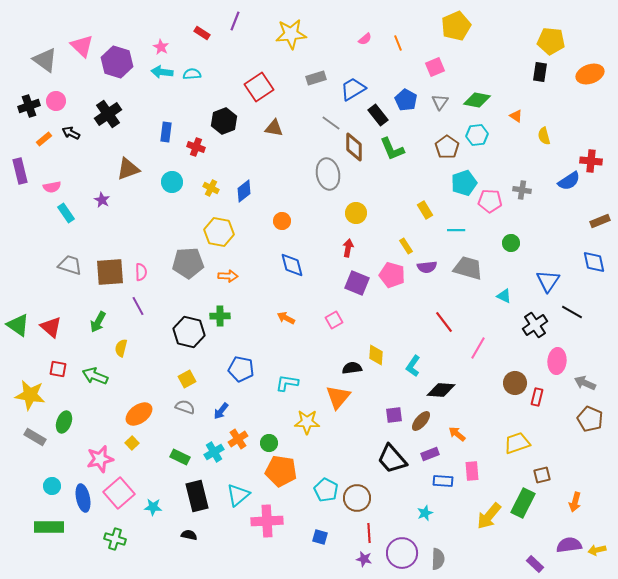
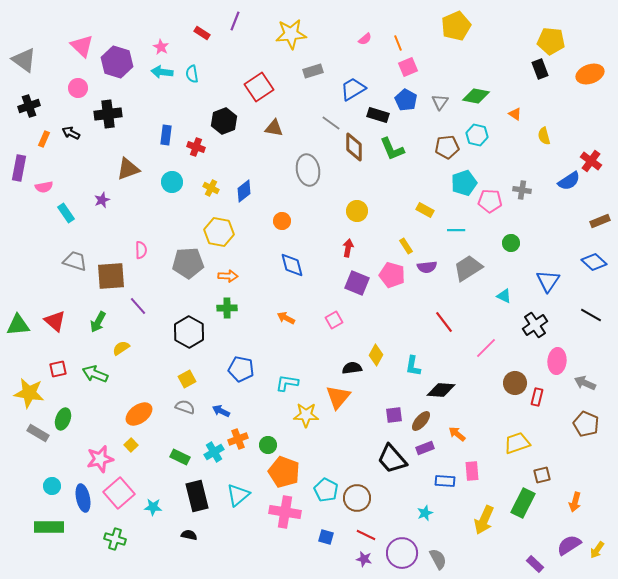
gray triangle at (45, 60): moved 21 px left
pink square at (435, 67): moved 27 px left
black rectangle at (540, 72): moved 3 px up; rotated 30 degrees counterclockwise
cyan semicircle at (192, 74): rotated 96 degrees counterclockwise
gray rectangle at (316, 78): moved 3 px left, 7 px up
green diamond at (477, 100): moved 1 px left, 4 px up
pink circle at (56, 101): moved 22 px right, 13 px up
black cross at (108, 114): rotated 28 degrees clockwise
black rectangle at (378, 115): rotated 35 degrees counterclockwise
orange triangle at (516, 116): moved 1 px left, 2 px up
blue rectangle at (166, 132): moved 3 px down
cyan hexagon at (477, 135): rotated 20 degrees clockwise
orange rectangle at (44, 139): rotated 28 degrees counterclockwise
brown pentagon at (447, 147): rotated 30 degrees clockwise
red cross at (591, 161): rotated 30 degrees clockwise
purple rectangle at (20, 171): moved 1 px left, 3 px up; rotated 25 degrees clockwise
gray ellipse at (328, 174): moved 20 px left, 4 px up
pink semicircle at (52, 187): moved 8 px left
purple star at (102, 200): rotated 21 degrees clockwise
yellow rectangle at (425, 210): rotated 30 degrees counterclockwise
yellow circle at (356, 213): moved 1 px right, 2 px up
blue diamond at (594, 262): rotated 35 degrees counterclockwise
gray trapezoid at (70, 265): moved 5 px right, 4 px up
gray trapezoid at (468, 268): rotated 48 degrees counterclockwise
brown square at (110, 272): moved 1 px right, 4 px down
pink semicircle at (141, 272): moved 22 px up
purple line at (138, 306): rotated 12 degrees counterclockwise
black line at (572, 312): moved 19 px right, 3 px down
green cross at (220, 316): moved 7 px right, 8 px up
green triangle at (18, 325): rotated 40 degrees counterclockwise
red triangle at (51, 327): moved 4 px right, 6 px up
black hexagon at (189, 332): rotated 16 degrees clockwise
yellow semicircle at (121, 348): rotated 42 degrees clockwise
pink line at (478, 348): moved 8 px right; rotated 15 degrees clockwise
yellow diamond at (376, 355): rotated 25 degrees clockwise
cyan L-shape at (413, 366): rotated 25 degrees counterclockwise
red square at (58, 369): rotated 24 degrees counterclockwise
green arrow at (95, 376): moved 2 px up
yellow star at (30, 395): moved 1 px left, 2 px up
blue arrow at (221, 411): rotated 78 degrees clockwise
brown pentagon at (590, 419): moved 4 px left, 5 px down
green ellipse at (64, 422): moved 1 px left, 3 px up
yellow star at (307, 422): moved 1 px left, 7 px up
gray rectangle at (35, 437): moved 3 px right, 4 px up
orange cross at (238, 439): rotated 12 degrees clockwise
yellow square at (132, 443): moved 1 px left, 2 px down
green circle at (269, 443): moved 1 px left, 2 px down
purple rectangle at (430, 454): moved 5 px left, 6 px up
orange pentagon at (281, 471): moved 3 px right, 1 px down; rotated 12 degrees clockwise
blue rectangle at (443, 481): moved 2 px right
yellow arrow at (489, 516): moved 5 px left, 4 px down; rotated 16 degrees counterclockwise
pink cross at (267, 521): moved 18 px right, 9 px up; rotated 12 degrees clockwise
red line at (369, 533): moved 3 px left, 2 px down; rotated 60 degrees counterclockwise
blue square at (320, 537): moved 6 px right
purple semicircle at (569, 545): rotated 25 degrees counterclockwise
yellow arrow at (597, 550): rotated 42 degrees counterclockwise
gray semicircle at (438, 559): rotated 30 degrees counterclockwise
